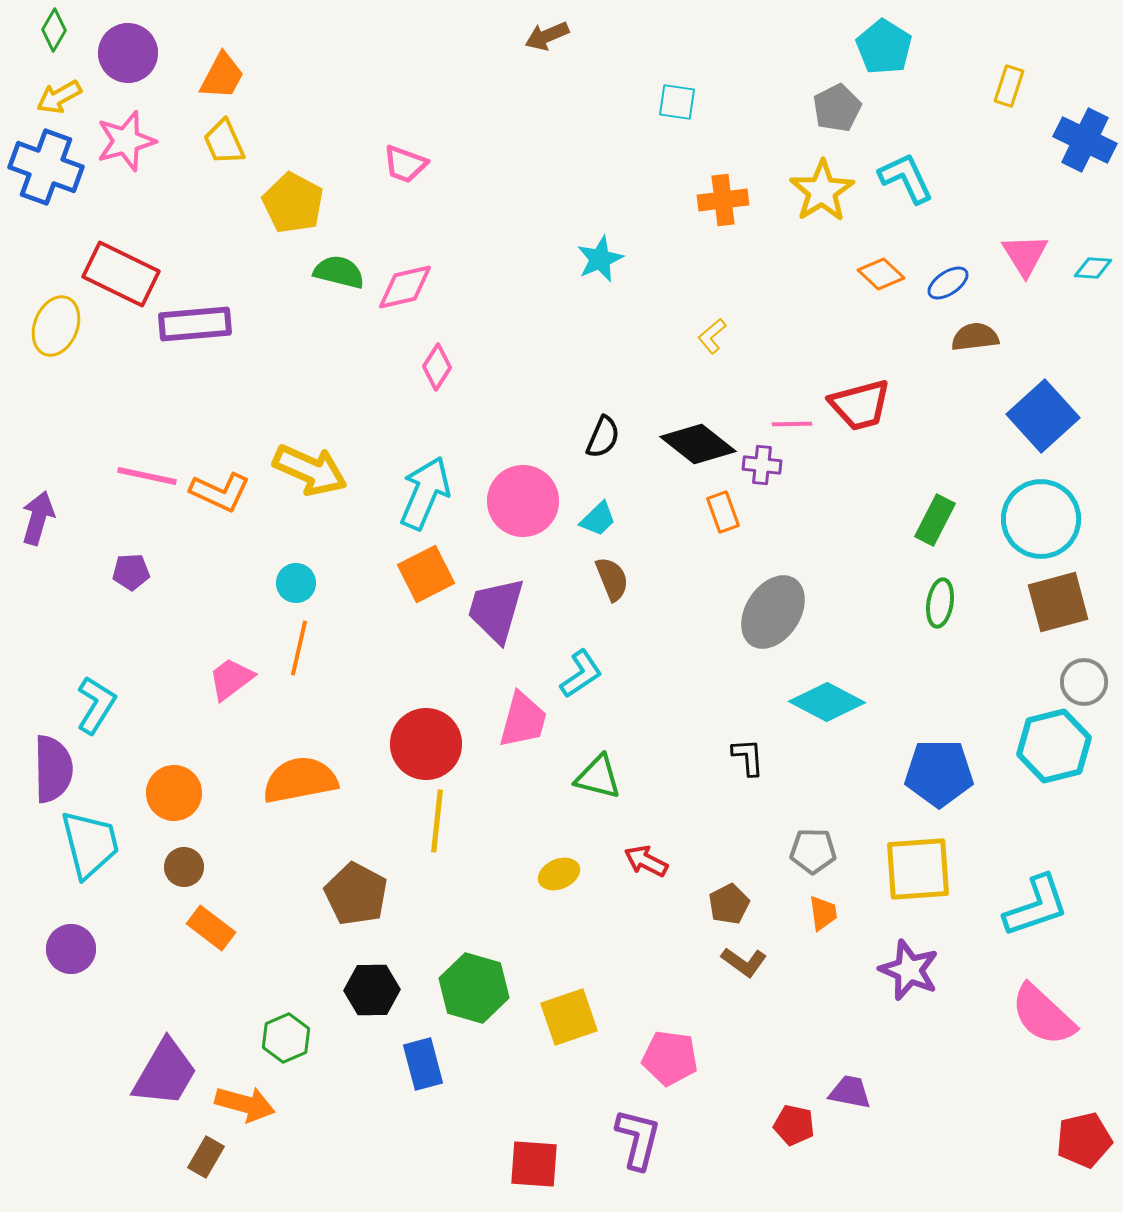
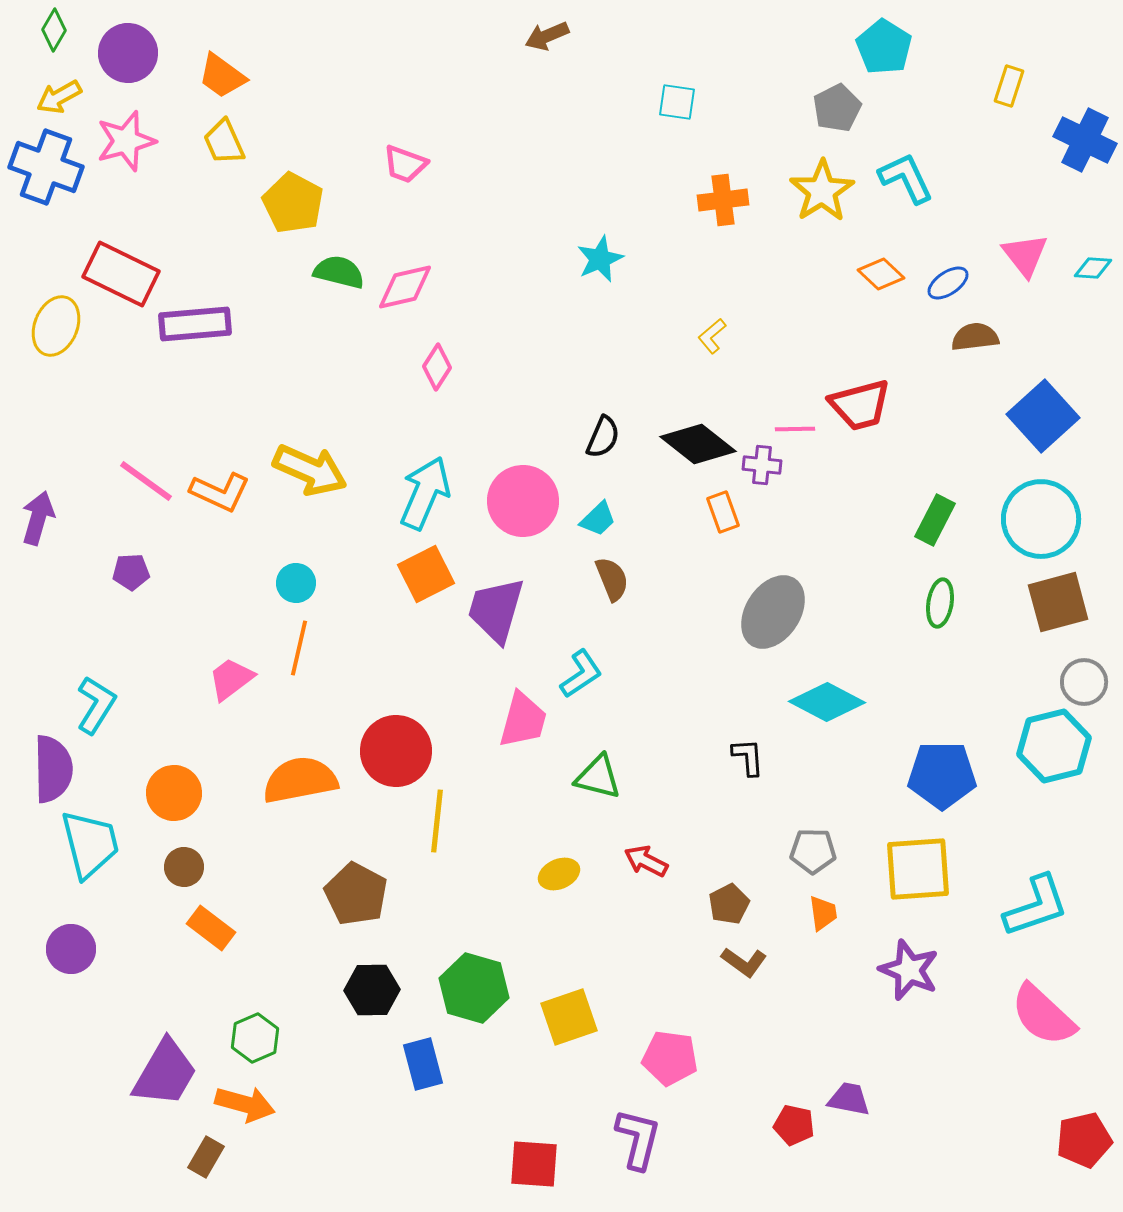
orange trapezoid at (222, 76): rotated 98 degrees clockwise
pink triangle at (1025, 255): rotated 6 degrees counterclockwise
pink line at (792, 424): moved 3 px right, 5 px down
pink line at (147, 476): moved 1 px left, 5 px down; rotated 24 degrees clockwise
red circle at (426, 744): moved 30 px left, 7 px down
blue pentagon at (939, 773): moved 3 px right, 2 px down
green hexagon at (286, 1038): moved 31 px left
purple trapezoid at (850, 1092): moved 1 px left, 7 px down
